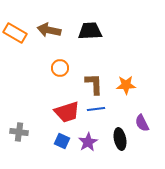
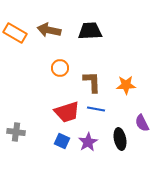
brown L-shape: moved 2 px left, 2 px up
blue line: rotated 18 degrees clockwise
gray cross: moved 3 px left
